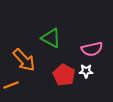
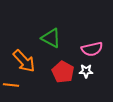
orange arrow: moved 1 px down
red pentagon: moved 1 px left, 3 px up
orange line: rotated 28 degrees clockwise
